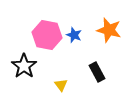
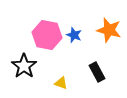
yellow triangle: moved 2 px up; rotated 32 degrees counterclockwise
